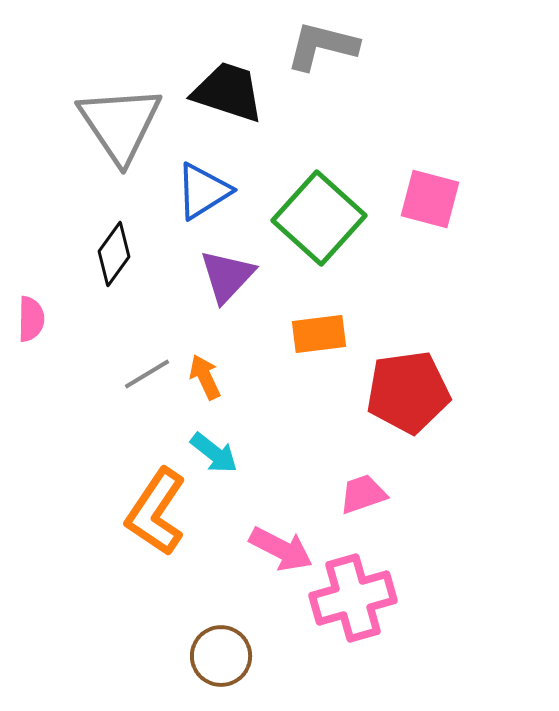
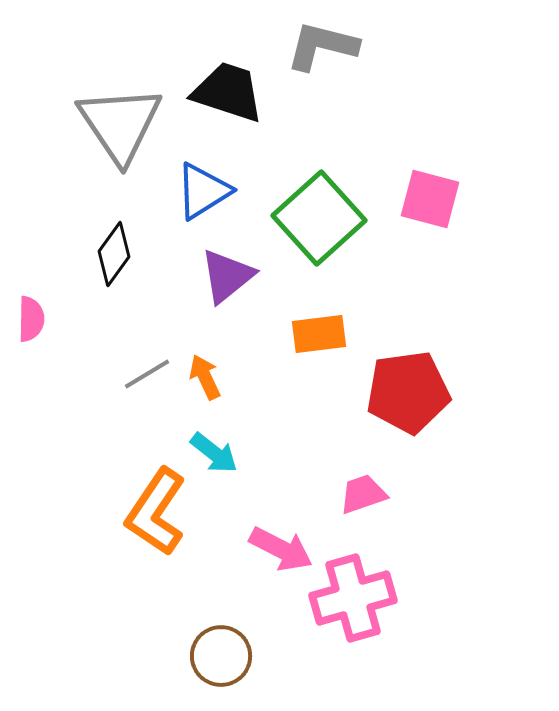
green square: rotated 6 degrees clockwise
purple triangle: rotated 8 degrees clockwise
